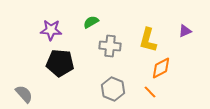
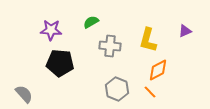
orange diamond: moved 3 px left, 2 px down
gray hexagon: moved 4 px right
